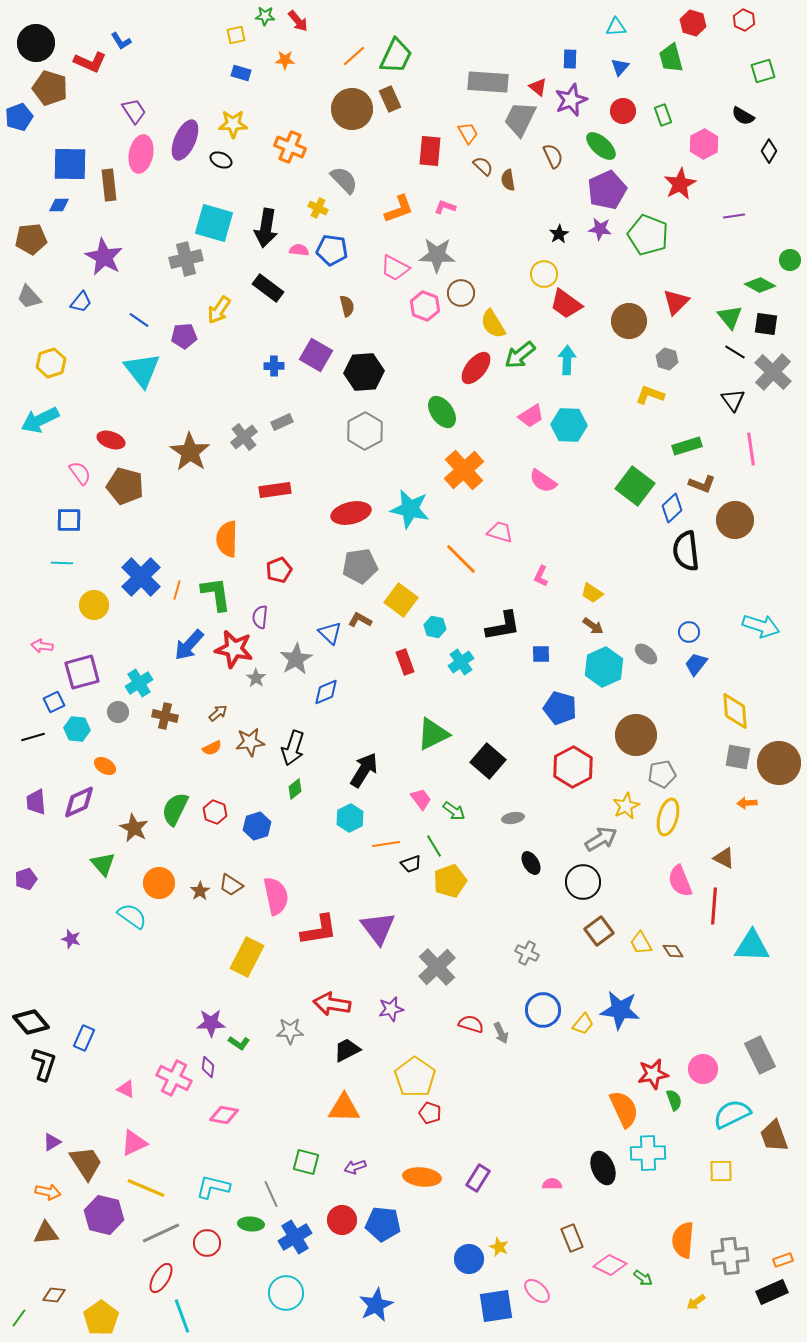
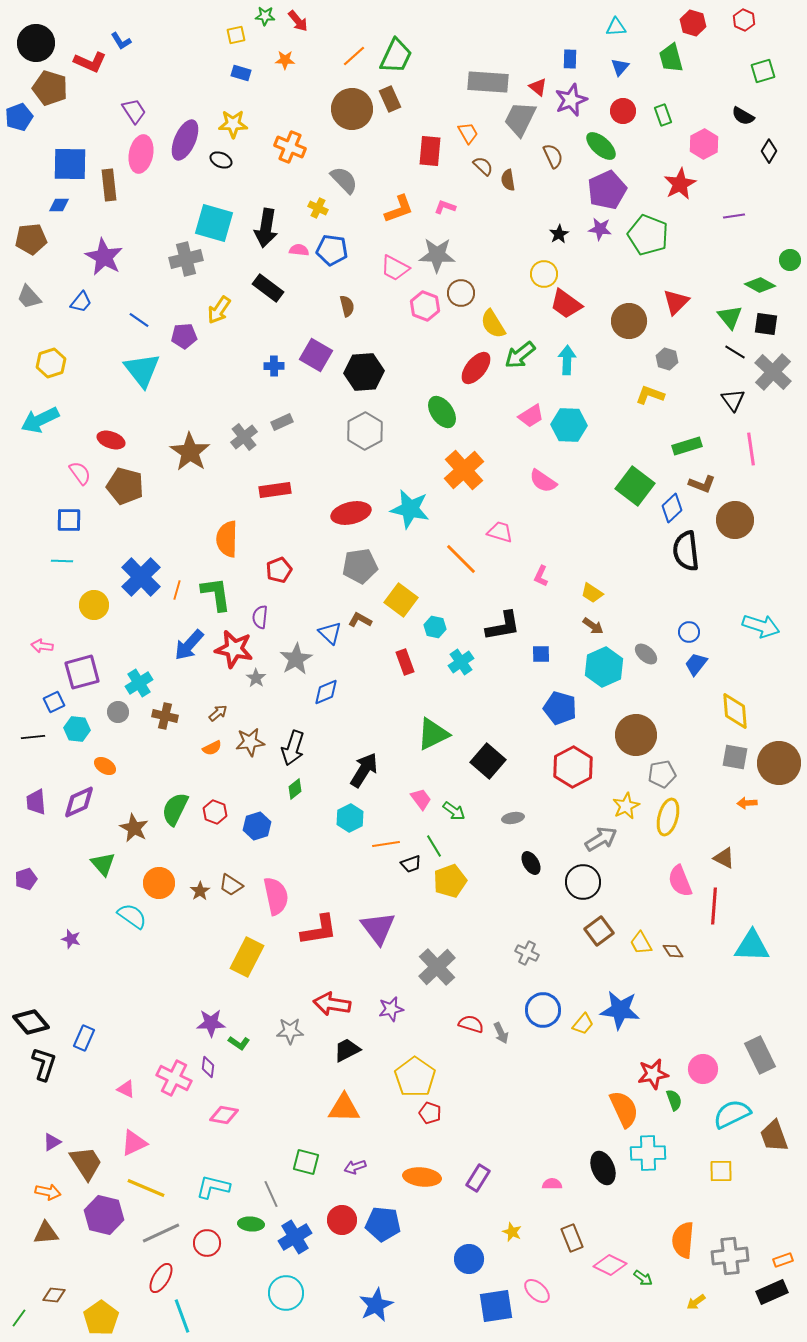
cyan line at (62, 563): moved 2 px up
black line at (33, 737): rotated 10 degrees clockwise
gray square at (738, 757): moved 3 px left
yellow star at (499, 1247): moved 13 px right, 15 px up
